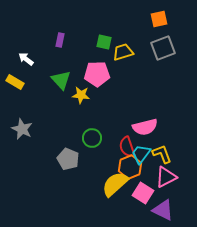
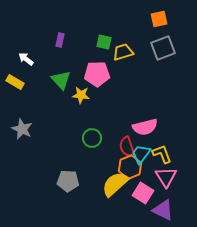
gray pentagon: moved 22 px down; rotated 20 degrees counterclockwise
pink triangle: rotated 35 degrees counterclockwise
